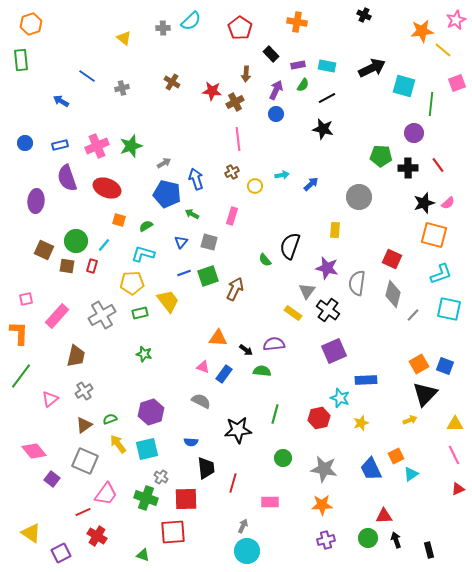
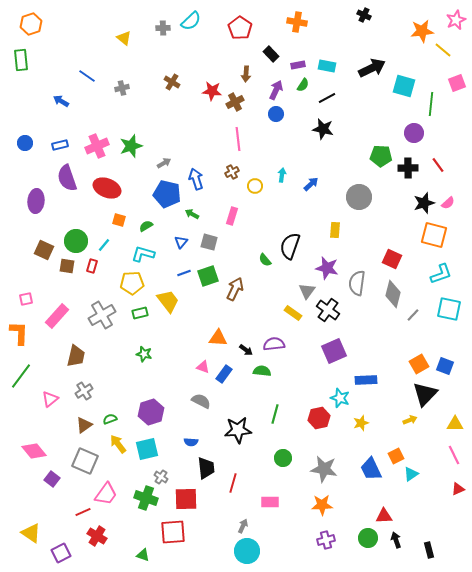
cyan arrow at (282, 175): rotated 72 degrees counterclockwise
